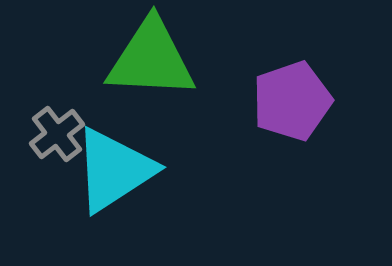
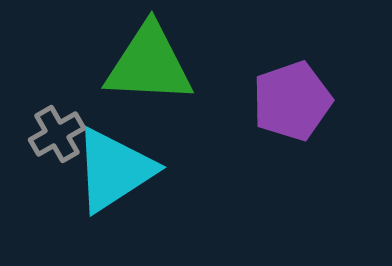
green triangle: moved 2 px left, 5 px down
gray cross: rotated 8 degrees clockwise
